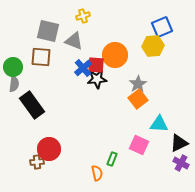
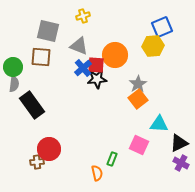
gray triangle: moved 5 px right, 5 px down
